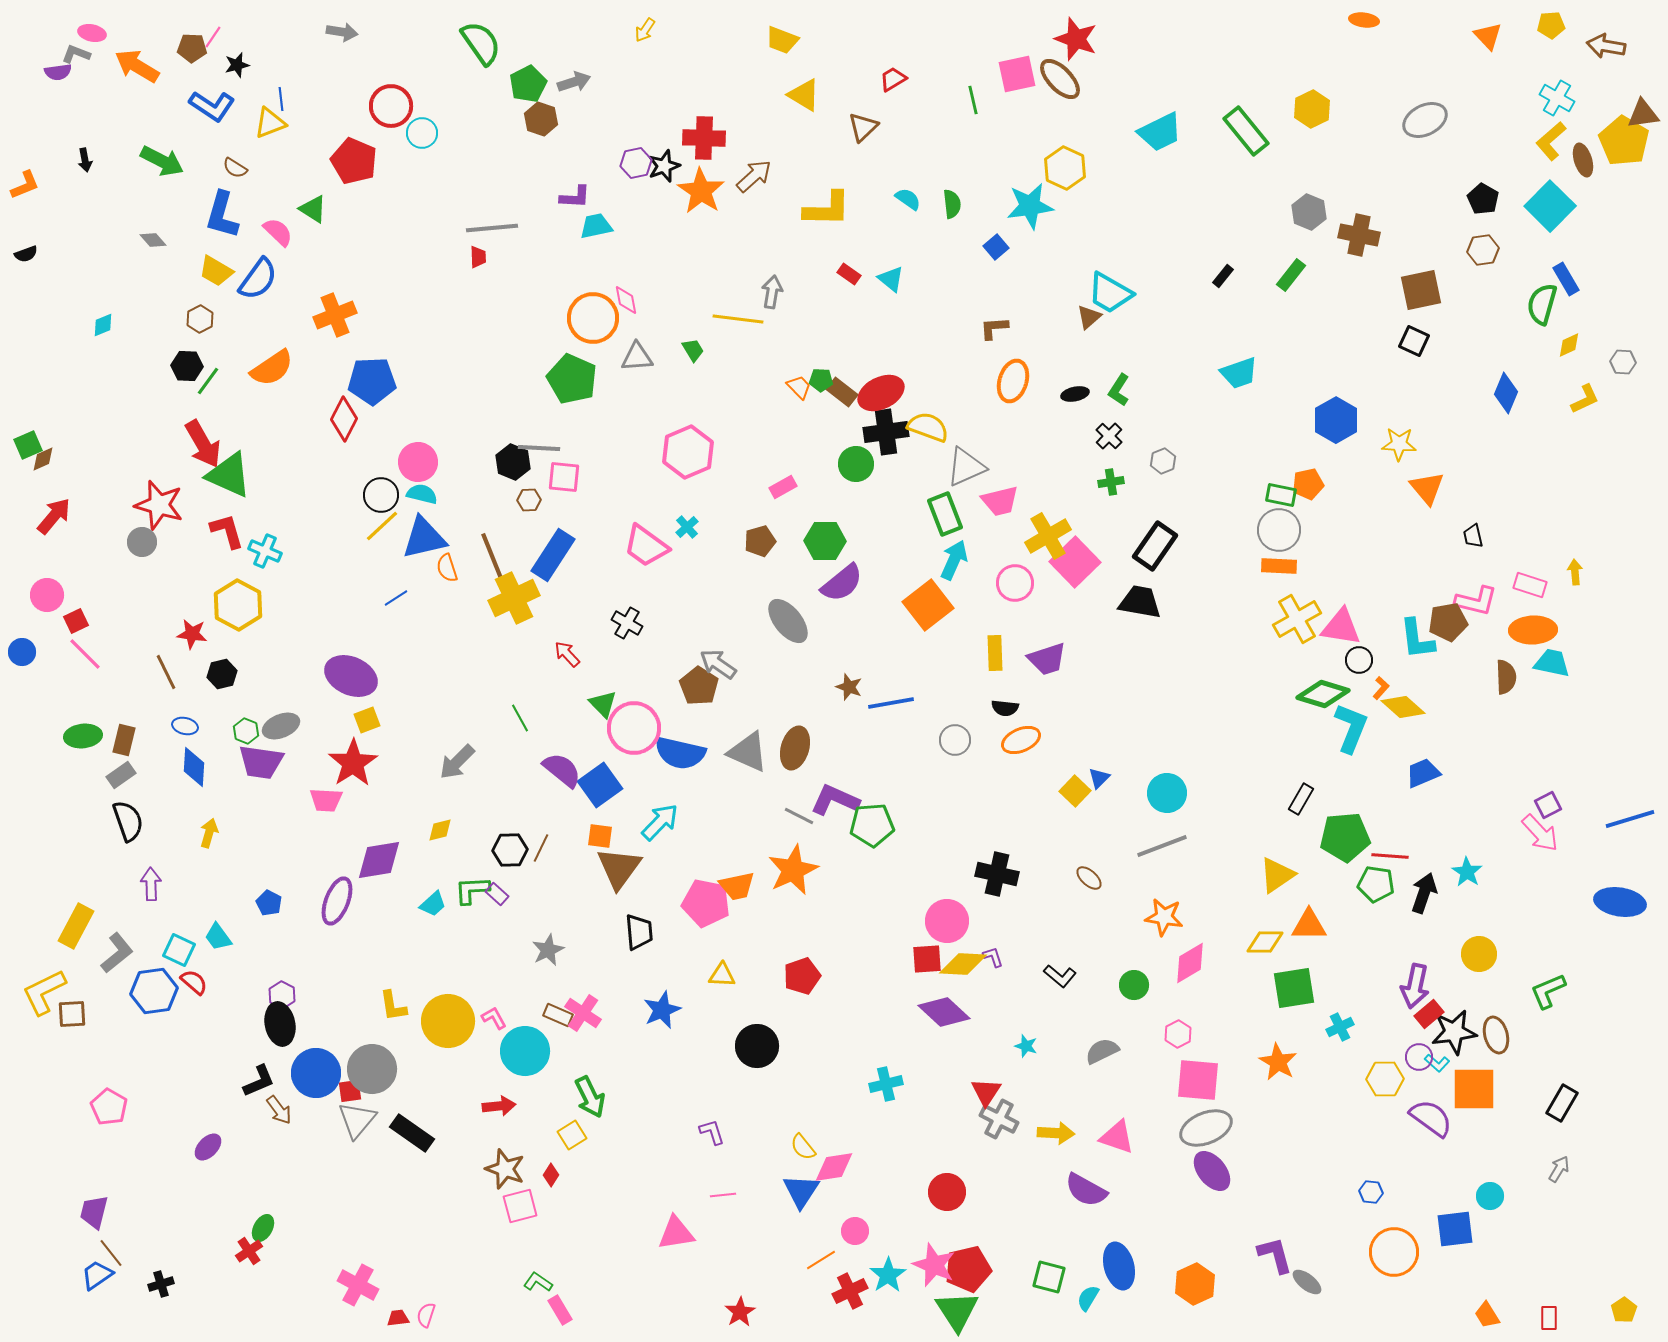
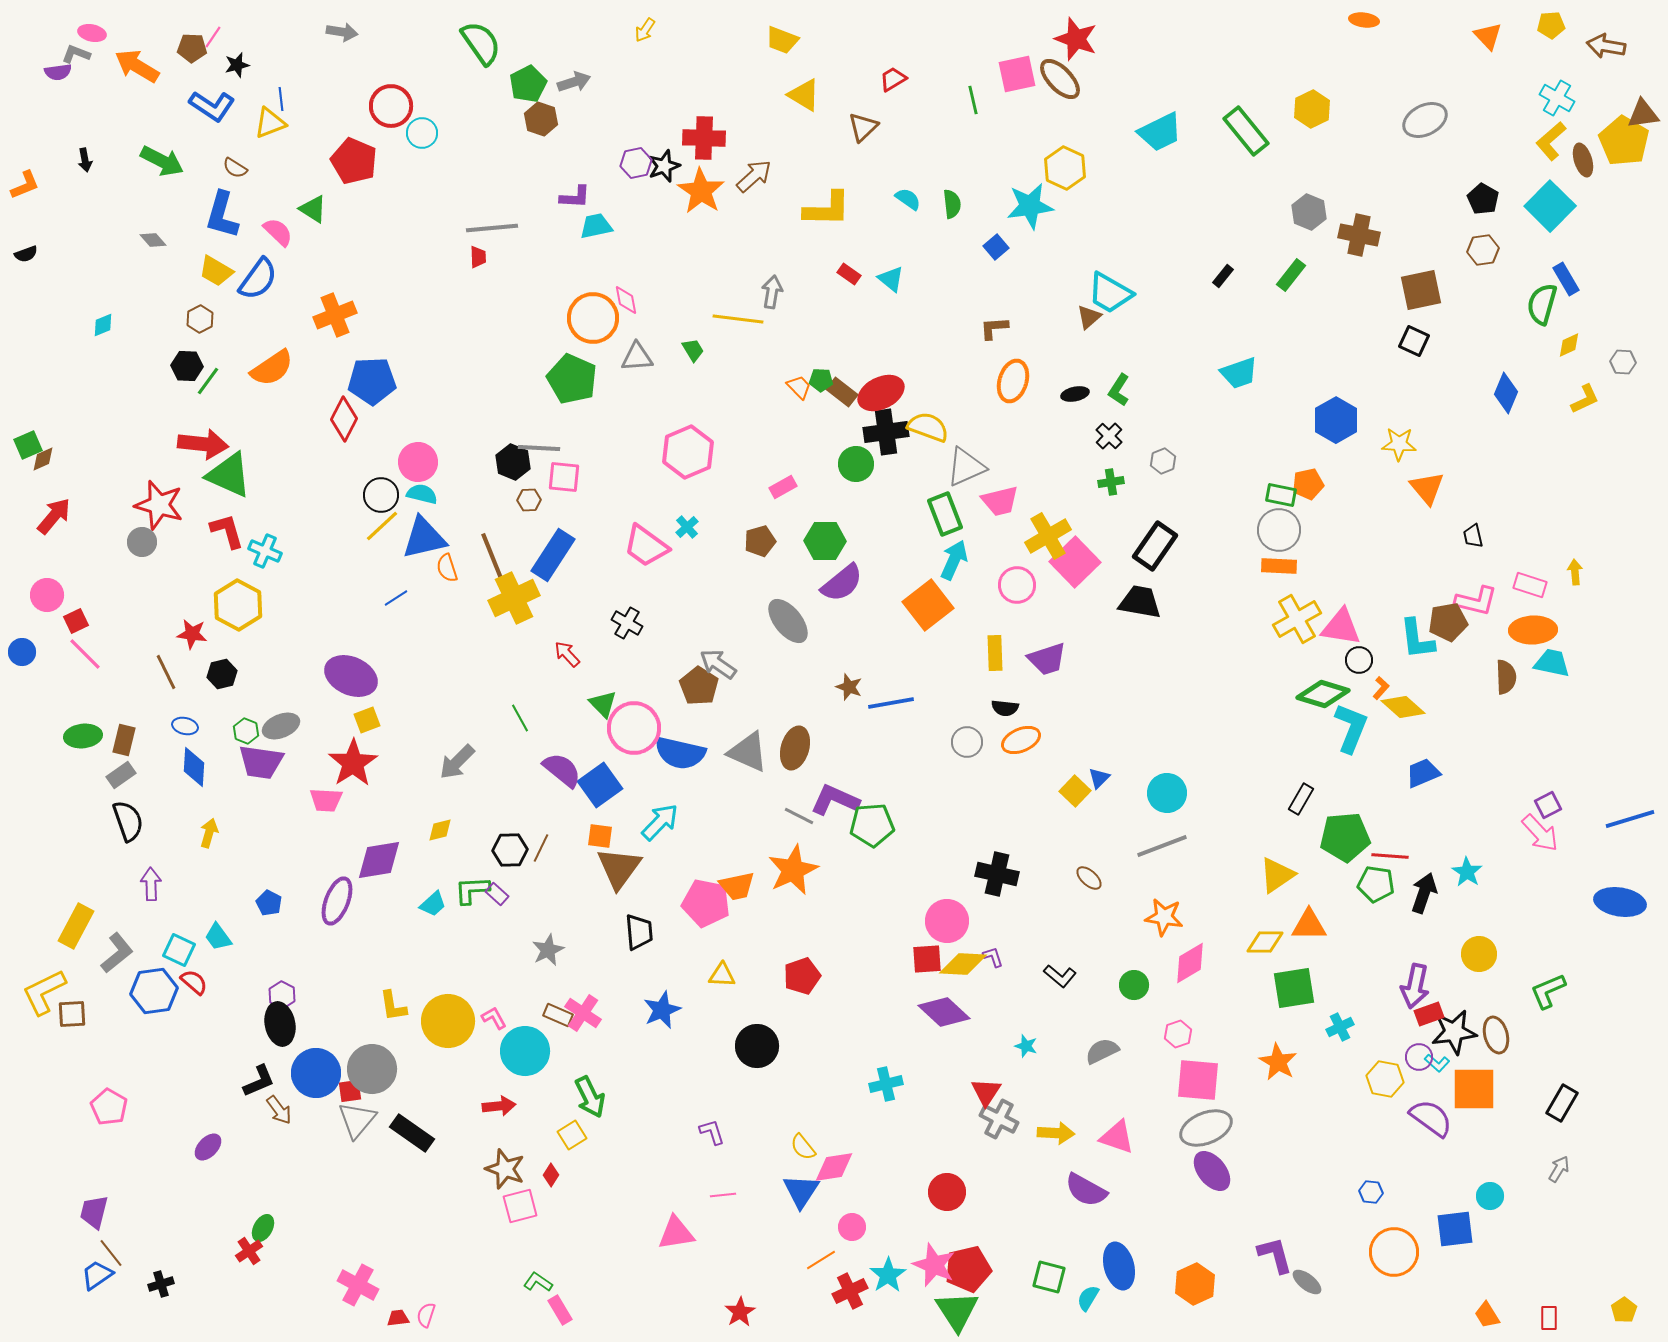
red arrow at (203, 444): rotated 54 degrees counterclockwise
pink circle at (1015, 583): moved 2 px right, 2 px down
gray circle at (955, 740): moved 12 px right, 2 px down
red rectangle at (1429, 1014): rotated 20 degrees clockwise
pink hexagon at (1178, 1034): rotated 8 degrees clockwise
yellow hexagon at (1385, 1079): rotated 12 degrees clockwise
pink circle at (855, 1231): moved 3 px left, 4 px up
